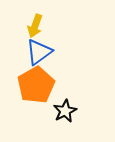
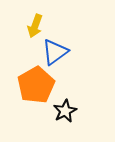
blue triangle: moved 16 px right
